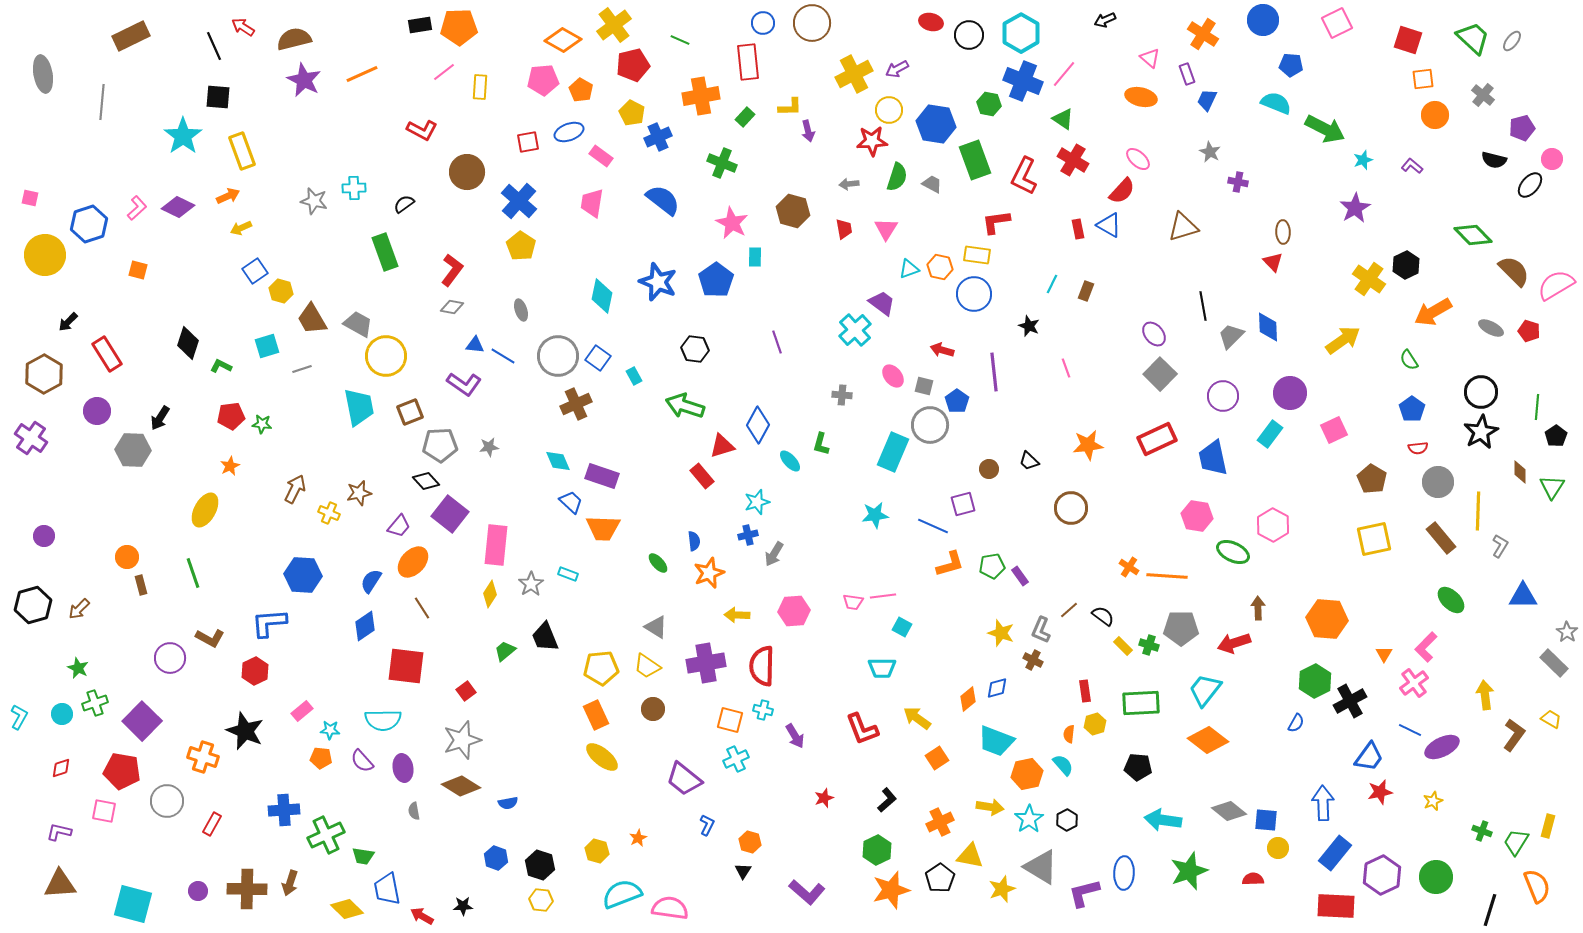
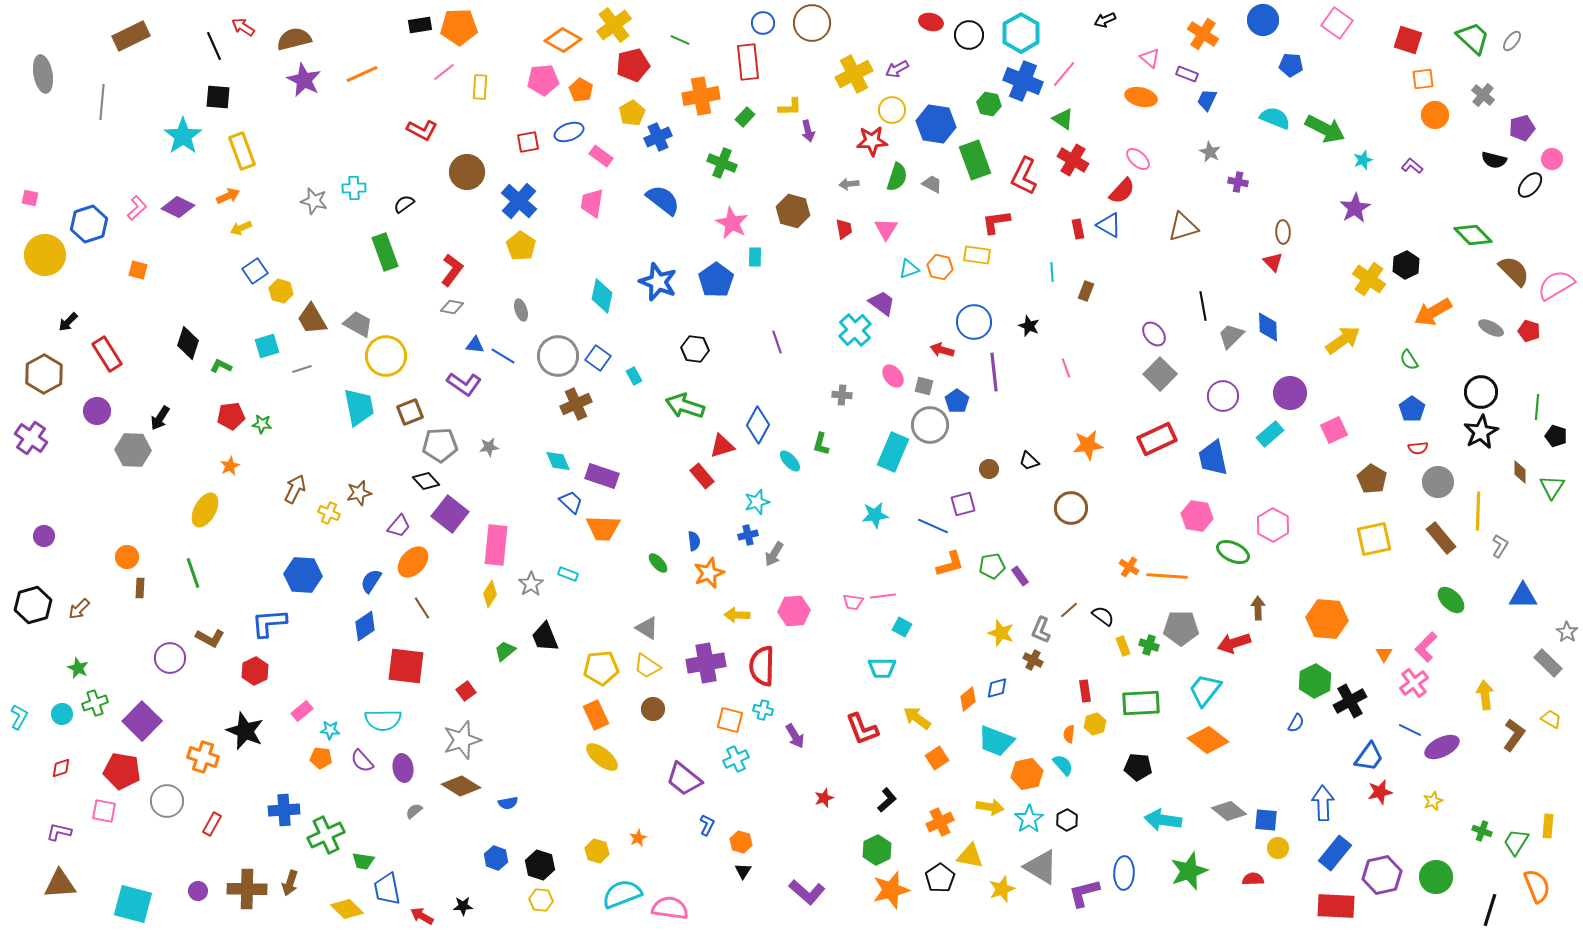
pink square at (1337, 23): rotated 28 degrees counterclockwise
purple rectangle at (1187, 74): rotated 50 degrees counterclockwise
cyan semicircle at (1276, 103): moved 1 px left, 15 px down
yellow circle at (889, 110): moved 3 px right
yellow pentagon at (632, 113): rotated 15 degrees clockwise
cyan line at (1052, 284): moved 12 px up; rotated 30 degrees counterclockwise
blue circle at (974, 294): moved 28 px down
cyan rectangle at (1270, 434): rotated 12 degrees clockwise
black pentagon at (1556, 436): rotated 20 degrees counterclockwise
brown rectangle at (141, 585): moved 1 px left, 3 px down; rotated 18 degrees clockwise
gray triangle at (656, 627): moved 9 px left, 1 px down
yellow rectangle at (1123, 646): rotated 24 degrees clockwise
gray rectangle at (1554, 663): moved 6 px left
gray semicircle at (414, 811): rotated 60 degrees clockwise
yellow rectangle at (1548, 826): rotated 10 degrees counterclockwise
orange hexagon at (750, 842): moved 9 px left
green trapezoid at (363, 856): moved 5 px down
purple hexagon at (1382, 875): rotated 12 degrees clockwise
